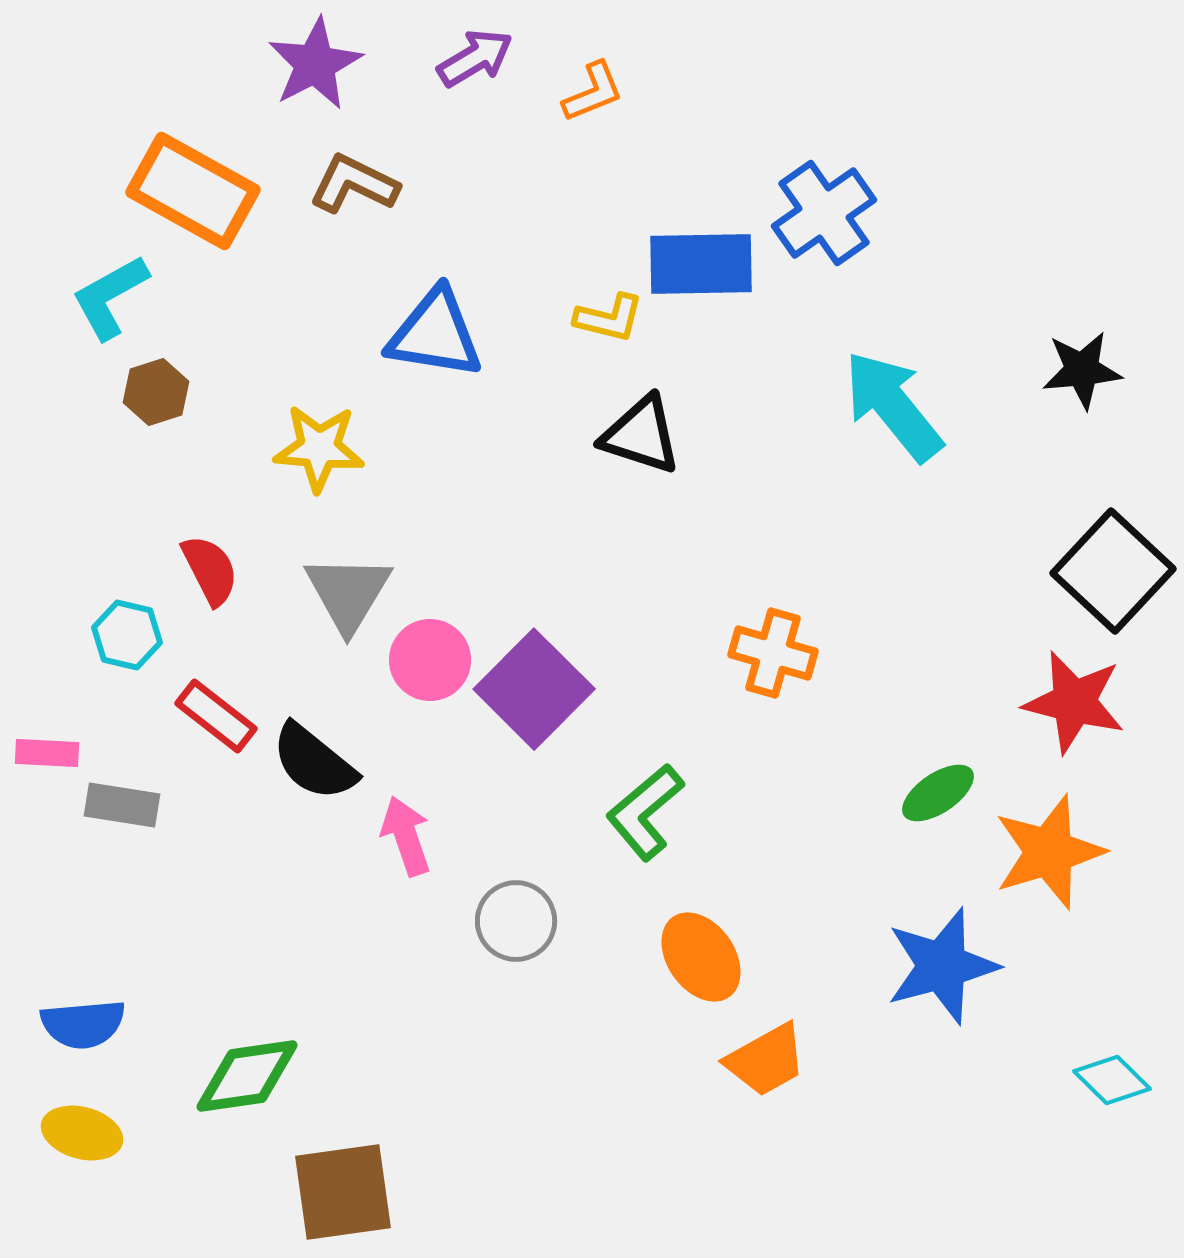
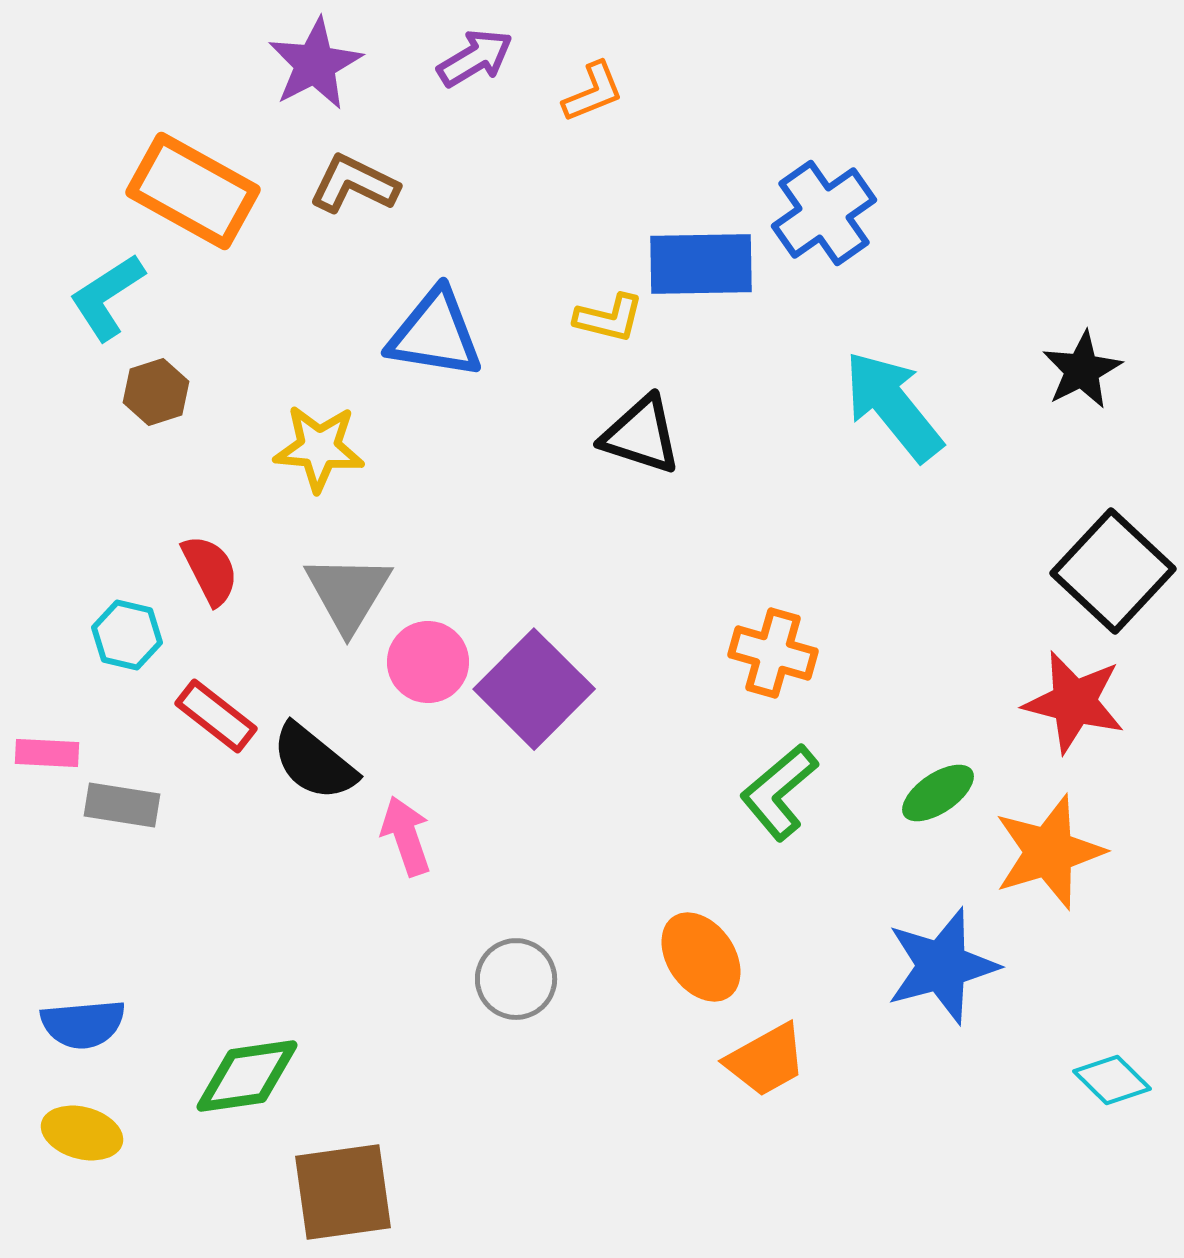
cyan L-shape: moved 3 px left; rotated 4 degrees counterclockwise
black star: rotated 22 degrees counterclockwise
pink circle: moved 2 px left, 2 px down
green L-shape: moved 134 px right, 20 px up
gray circle: moved 58 px down
